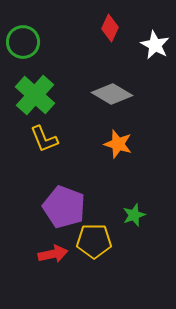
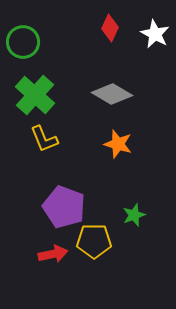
white star: moved 11 px up
